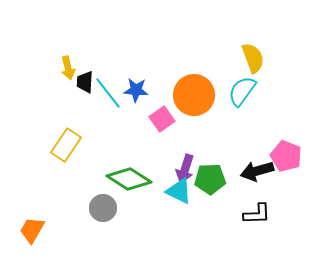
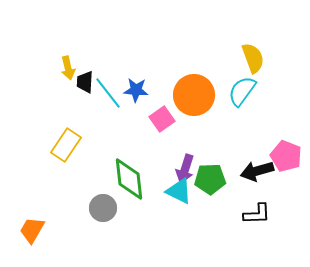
green diamond: rotated 51 degrees clockwise
